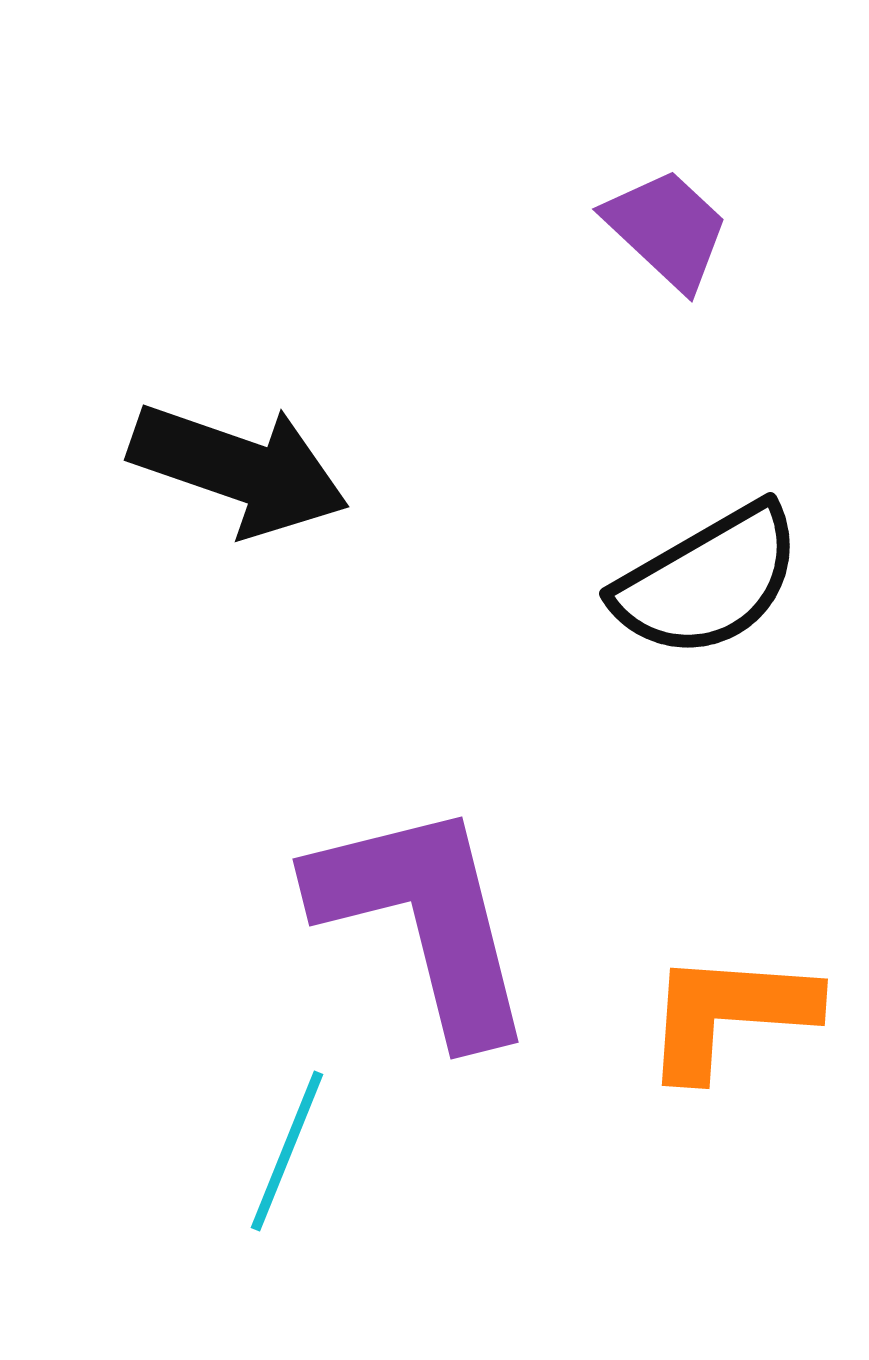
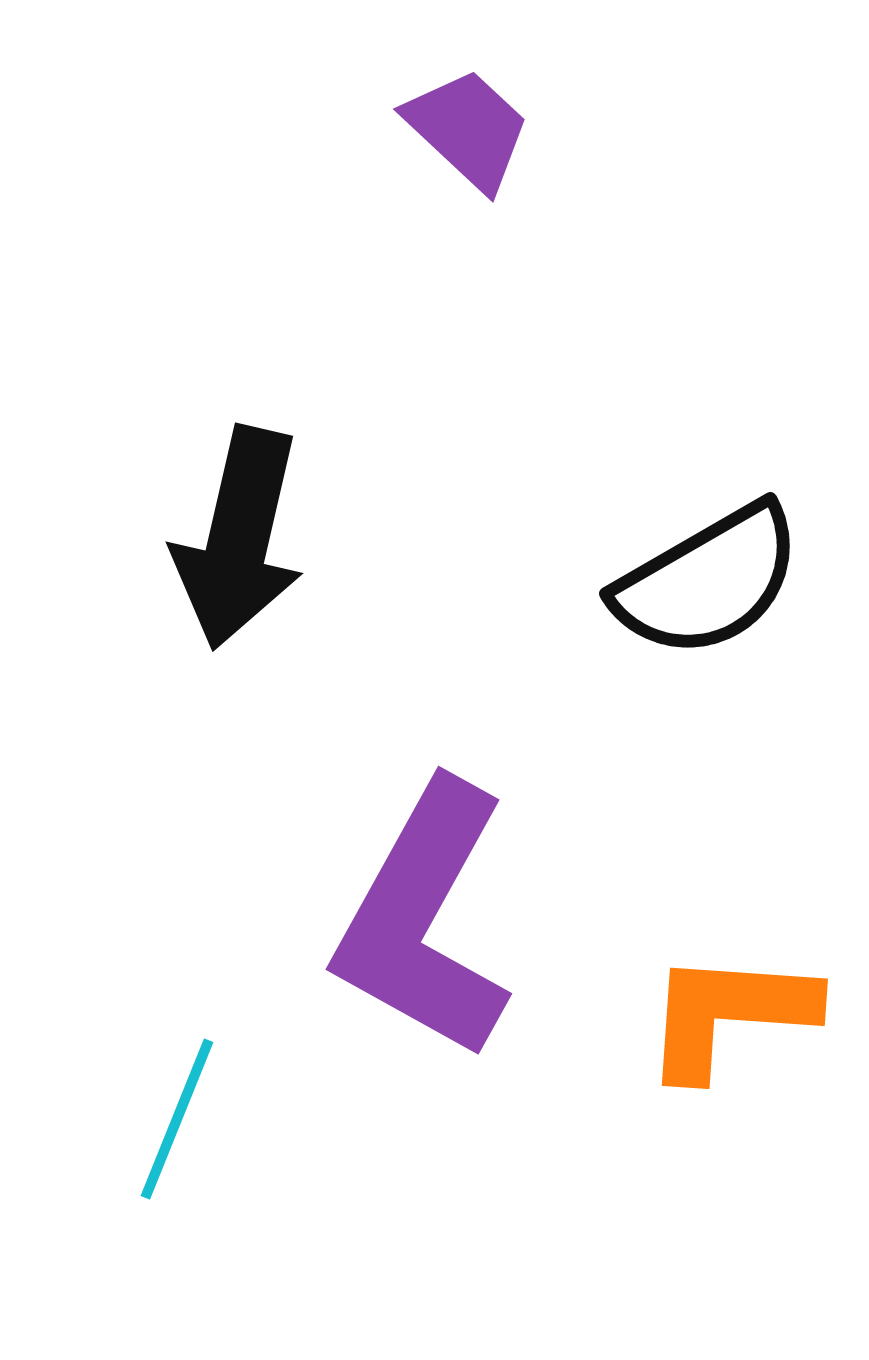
purple trapezoid: moved 199 px left, 100 px up
black arrow: moved 69 px down; rotated 84 degrees clockwise
purple L-shape: rotated 137 degrees counterclockwise
cyan line: moved 110 px left, 32 px up
